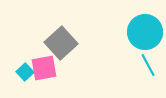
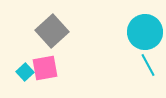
gray square: moved 9 px left, 12 px up
pink square: moved 1 px right
